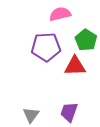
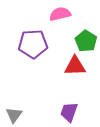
green pentagon: moved 1 px down
purple pentagon: moved 13 px left, 3 px up
gray triangle: moved 17 px left
